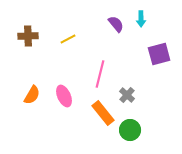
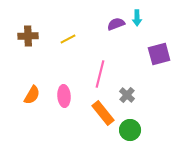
cyan arrow: moved 4 px left, 1 px up
purple semicircle: rotated 72 degrees counterclockwise
pink ellipse: rotated 20 degrees clockwise
